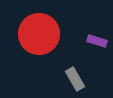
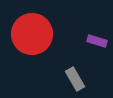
red circle: moved 7 px left
